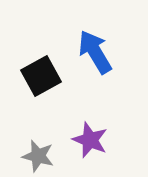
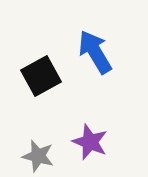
purple star: moved 2 px down
